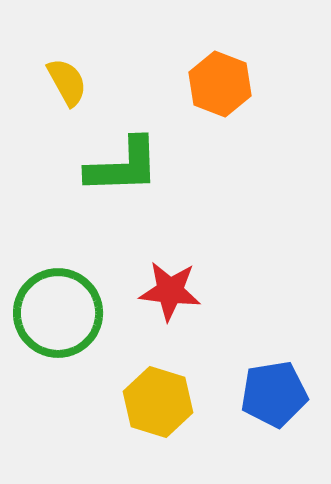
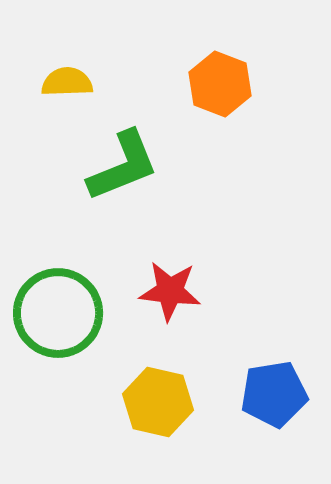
yellow semicircle: rotated 63 degrees counterclockwise
green L-shape: rotated 20 degrees counterclockwise
yellow hexagon: rotated 4 degrees counterclockwise
